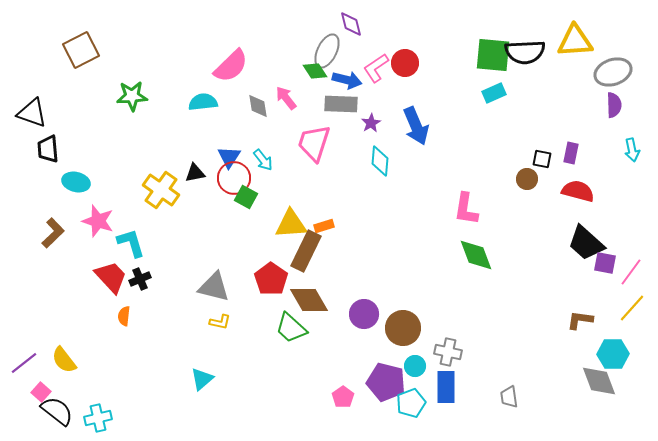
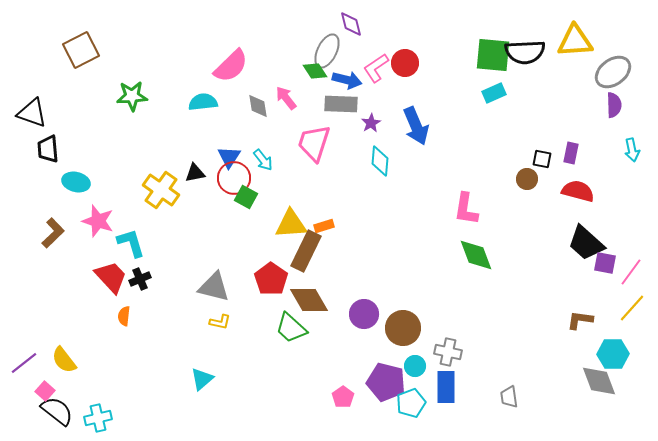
gray ellipse at (613, 72): rotated 18 degrees counterclockwise
pink square at (41, 392): moved 4 px right, 1 px up
